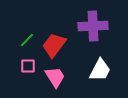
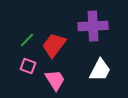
pink square: rotated 21 degrees clockwise
pink trapezoid: moved 3 px down
